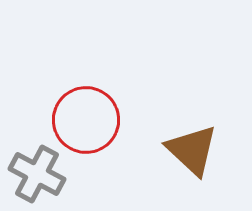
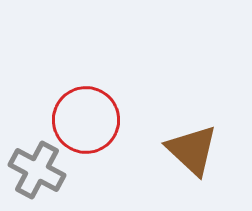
gray cross: moved 4 px up
